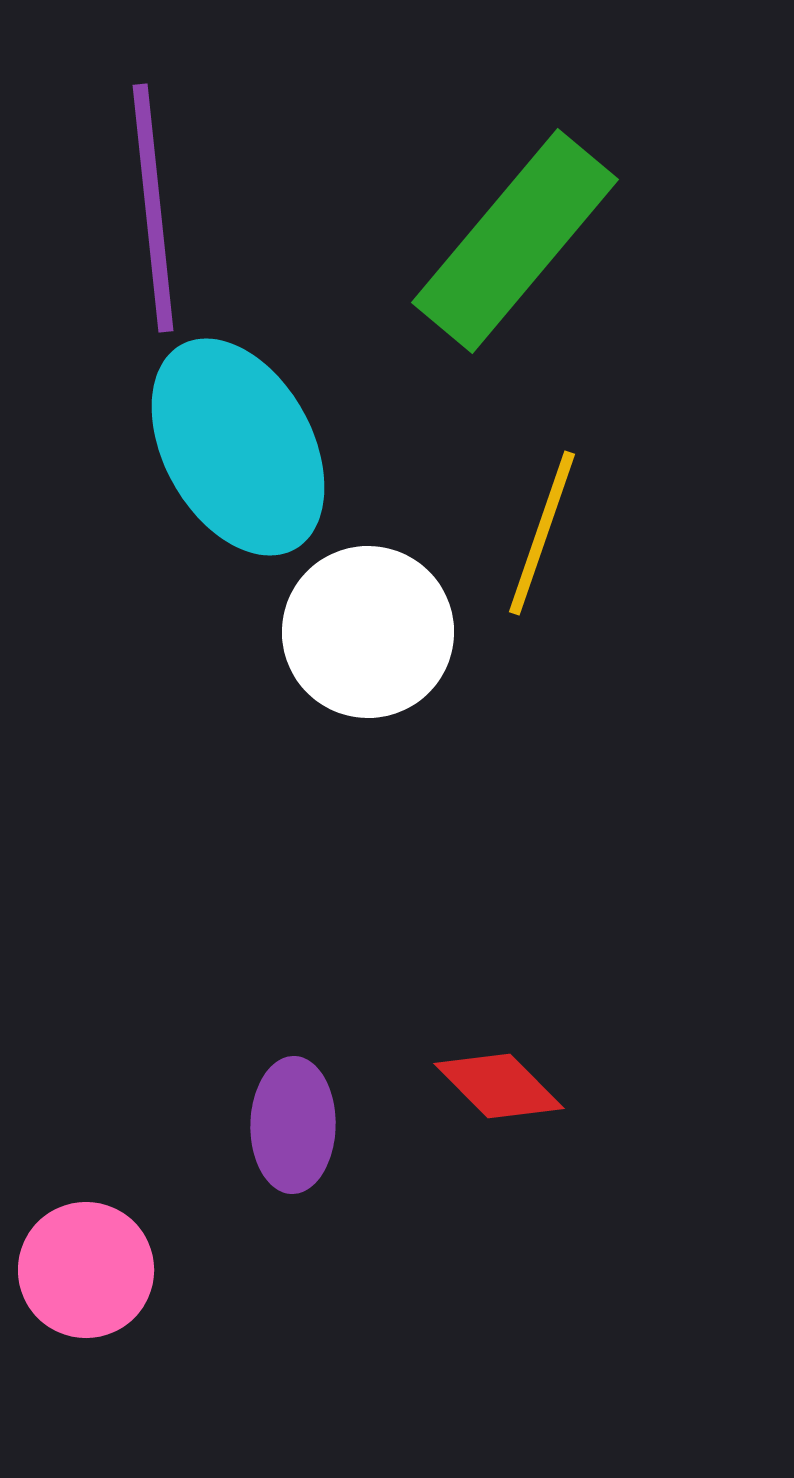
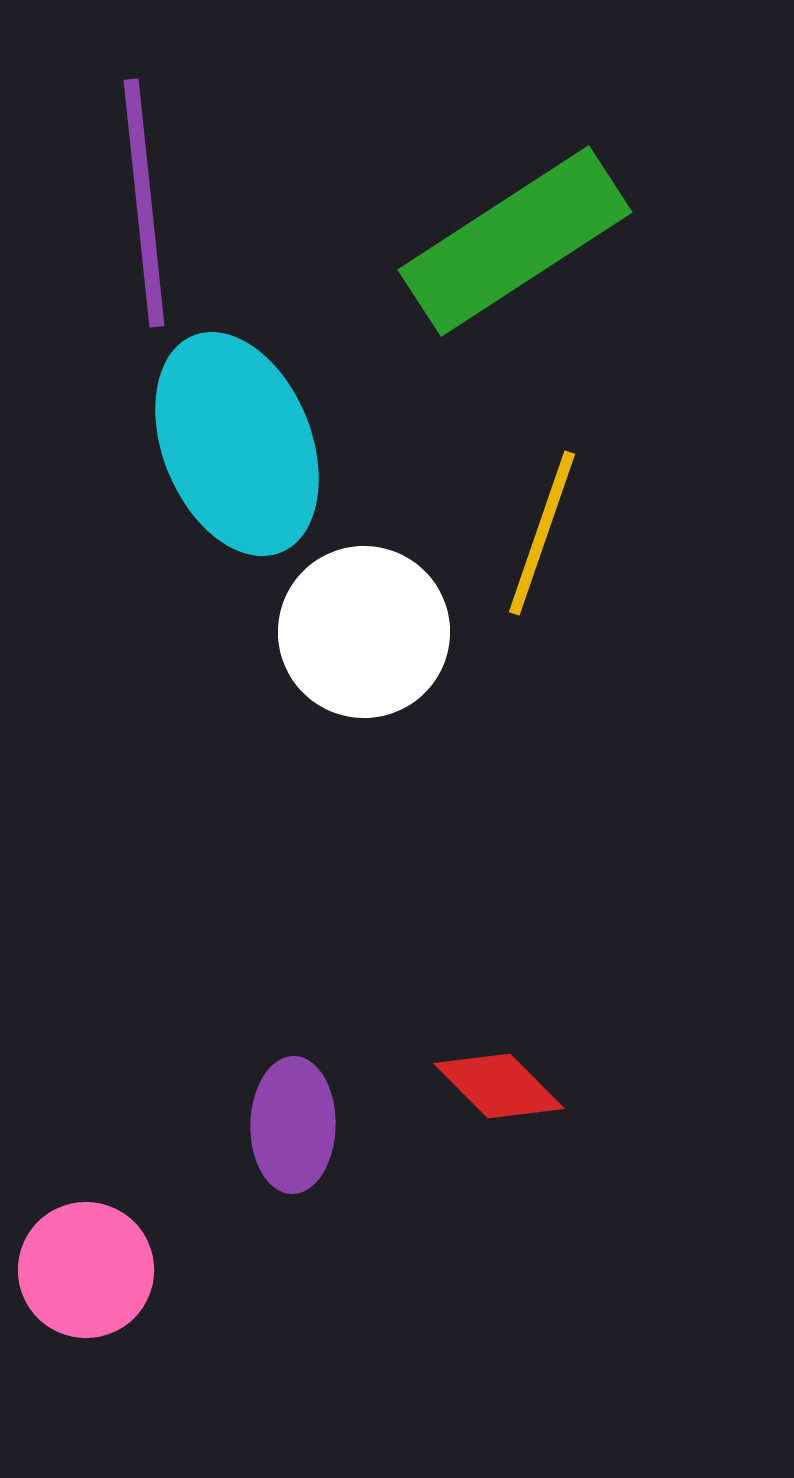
purple line: moved 9 px left, 5 px up
green rectangle: rotated 17 degrees clockwise
cyan ellipse: moved 1 px left, 3 px up; rotated 7 degrees clockwise
white circle: moved 4 px left
